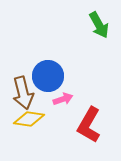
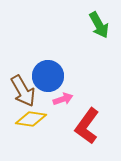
brown arrow: moved 2 px up; rotated 16 degrees counterclockwise
yellow diamond: moved 2 px right
red L-shape: moved 2 px left, 1 px down; rotated 6 degrees clockwise
